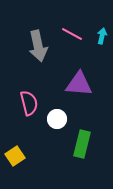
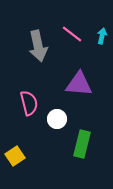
pink line: rotated 10 degrees clockwise
